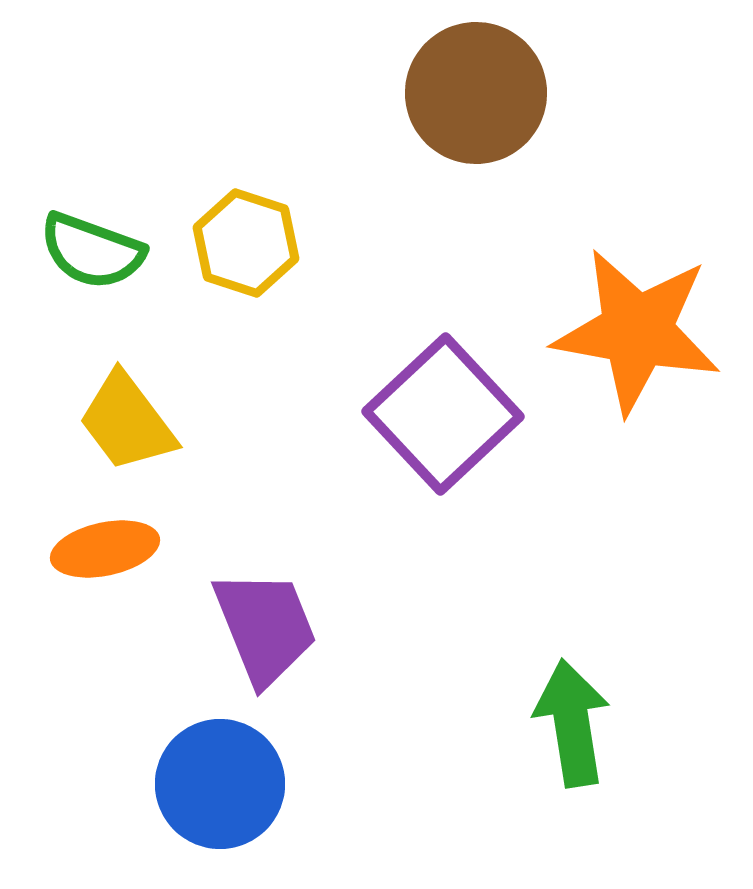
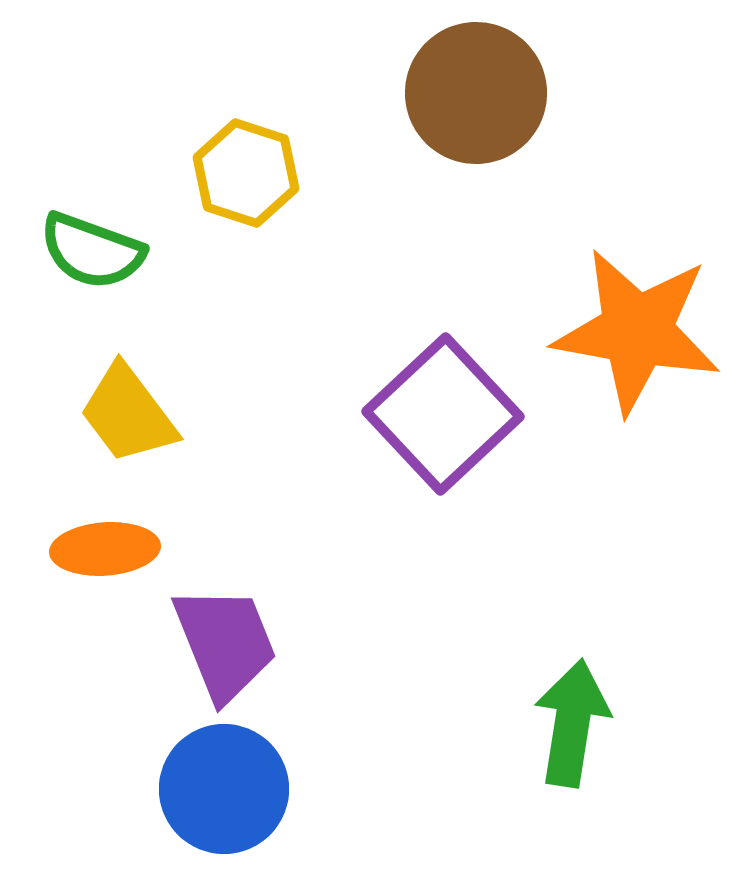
yellow hexagon: moved 70 px up
yellow trapezoid: moved 1 px right, 8 px up
orange ellipse: rotated 8 degrees clockwise
purple trapezoid: moved 40 px left, 16 px down
green arrow: rotated 18 degrees clockwise
blue circle: moved 4 px right, 5 px down
